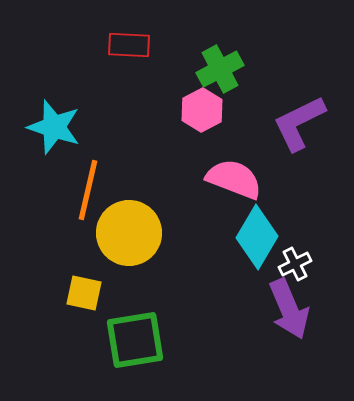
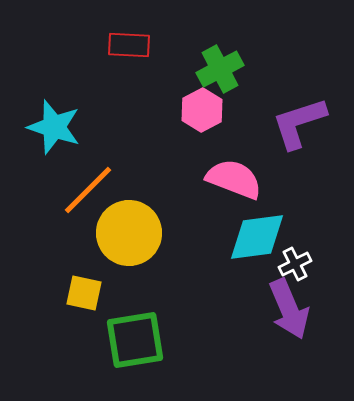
purple L-shape: rotated 8 degrees clockwise
orange line: rotated 32 degrees clockwise
cyan diamond: rotated 52 degrees clockwise
